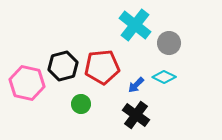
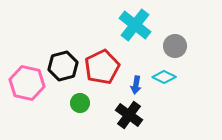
gray circle: moved 6 px right, 3 px down
red pentagon: rotated 20 degrees counterclockwise
blue arrow: rotated 36 degrees counterclockwise
green circle: moved 1 px left, 1 px up
black cross: moved 7 px left
